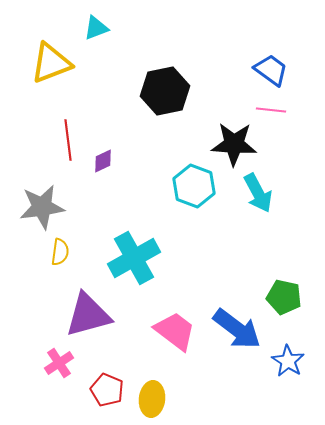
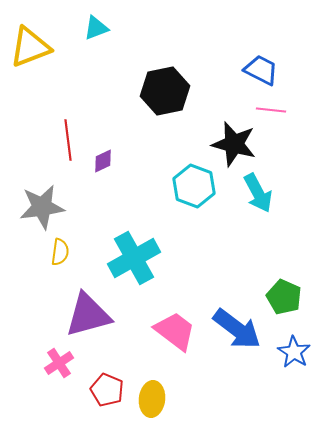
yellow triangle: moved 21 px left, 16 px up
blue trapezoid: moved 10 px left; rotated 9 degrees counterclockwise
black star: rotated 12 degrees clockwise
green pentagon: rotated 12 degrees clockwise
blue star: moved 6 px right, 9 px up
